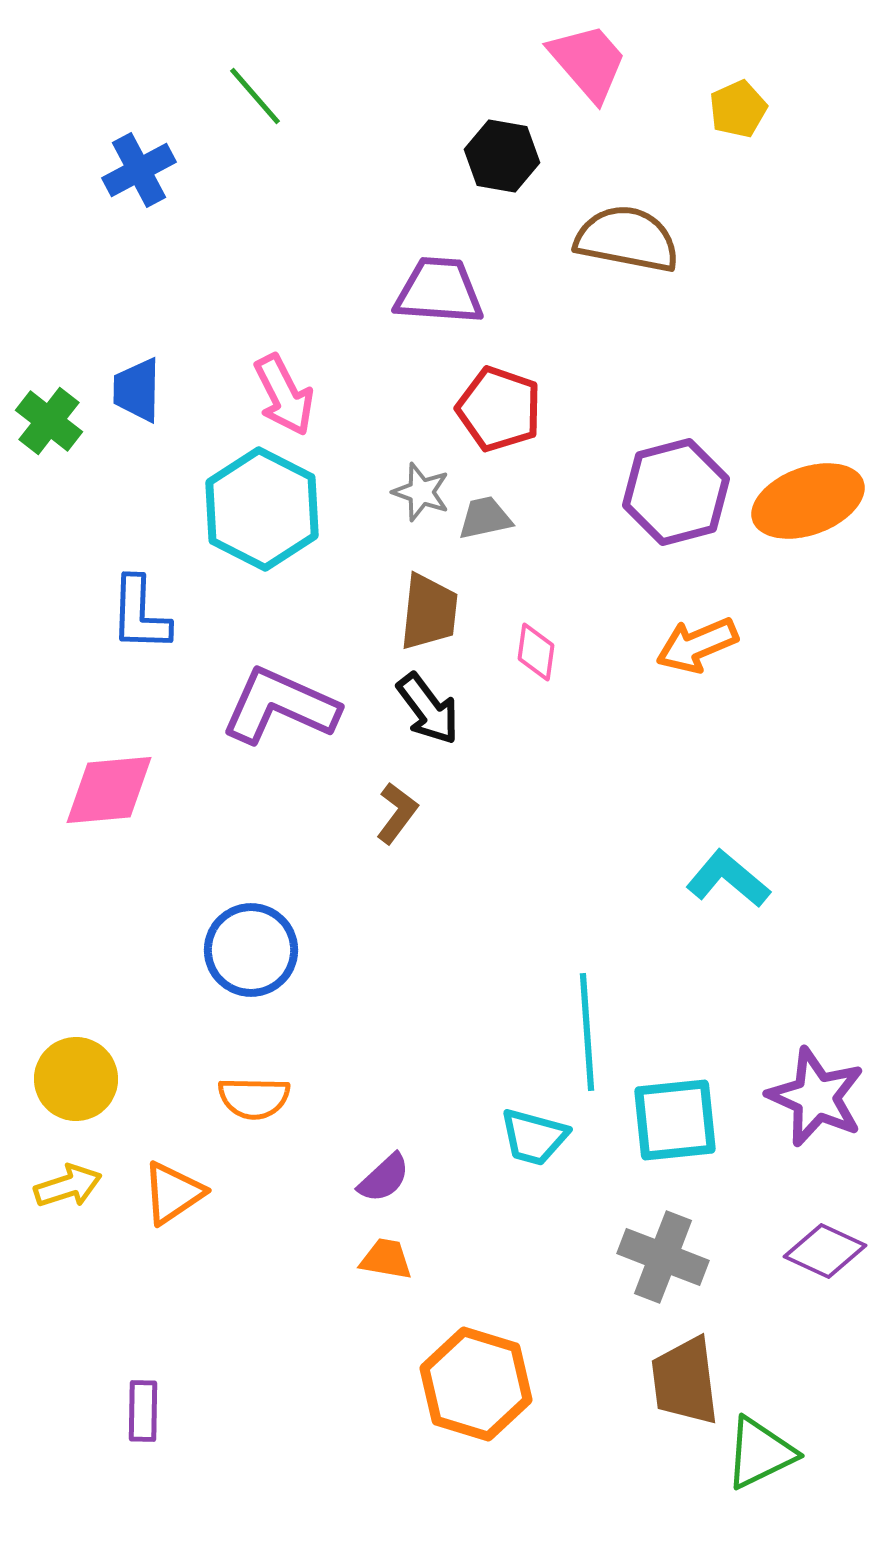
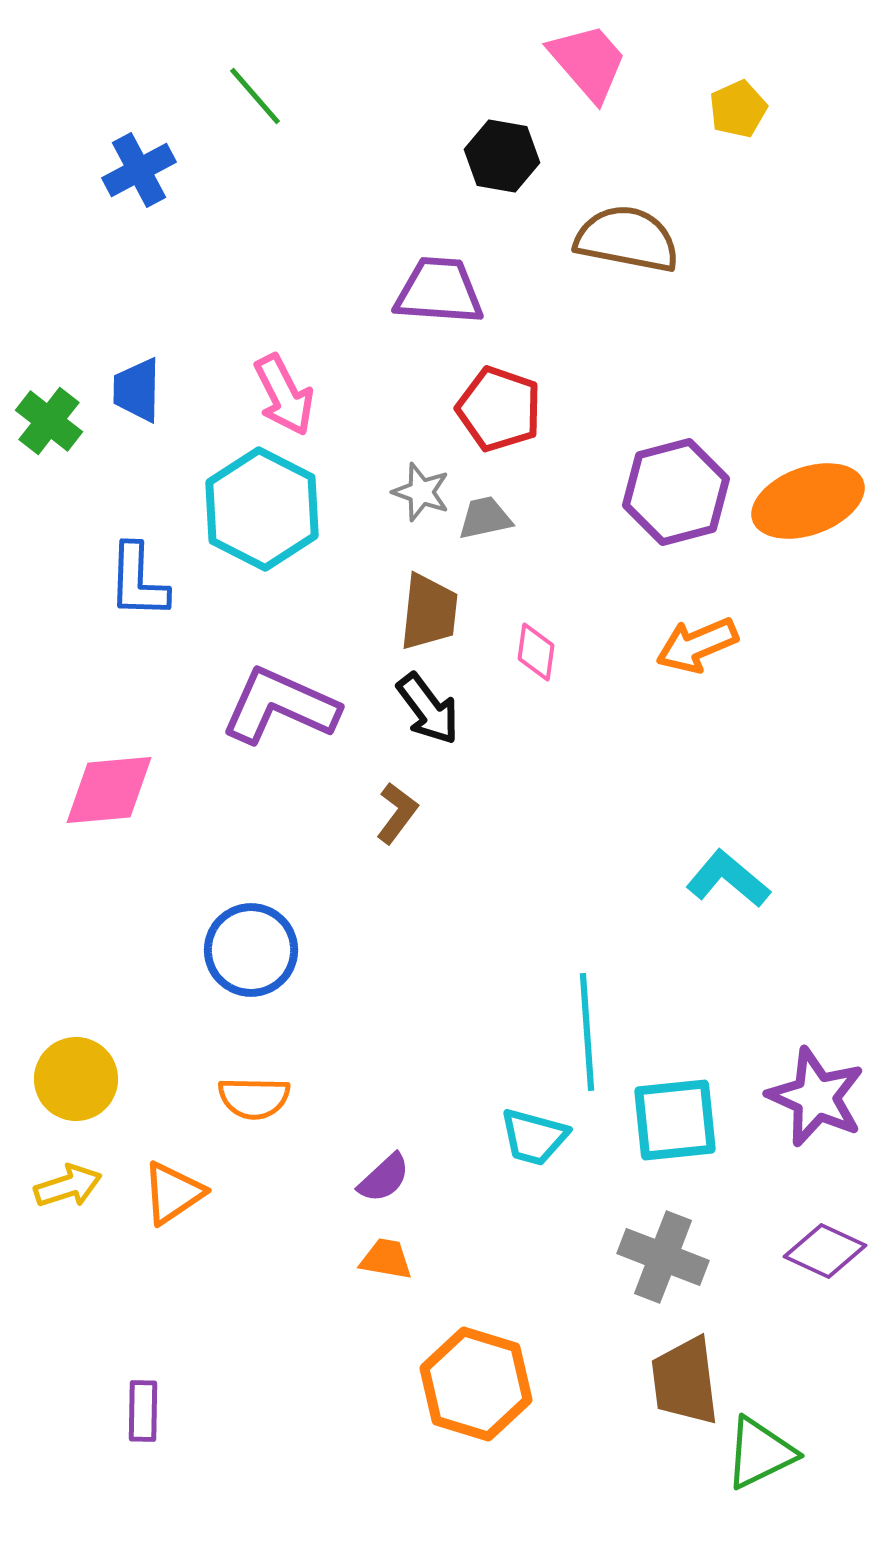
blue L-shape at (140, 614): moved 2 px left, 33 px up
